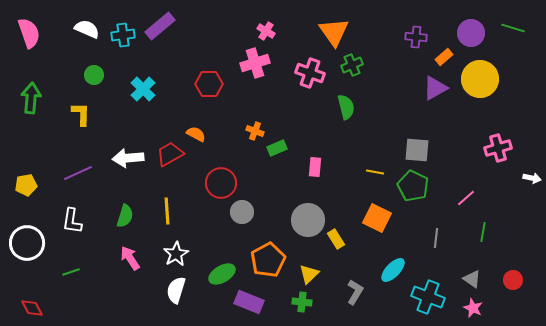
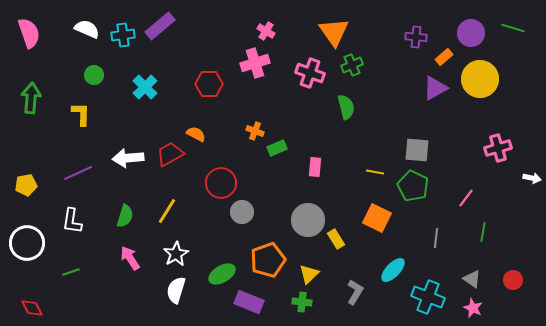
cyan cross at (143, 89): moved 2 px right, 2 px up
pink line at (466, 198): rotated 12 degrees counterclockwise
yellow line at (167, 211): rotated 36 degrees clockwise
orange pentagon at (268, 260): rotated 8 degrees clockwise
